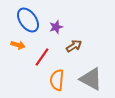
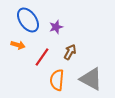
brown arrow: moved 4 px left, 6 px down; rotated 28 degrees counterclockwise
